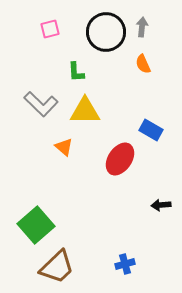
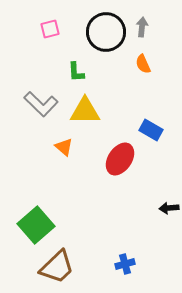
black arrow: moved 8 px right, 3 px down
